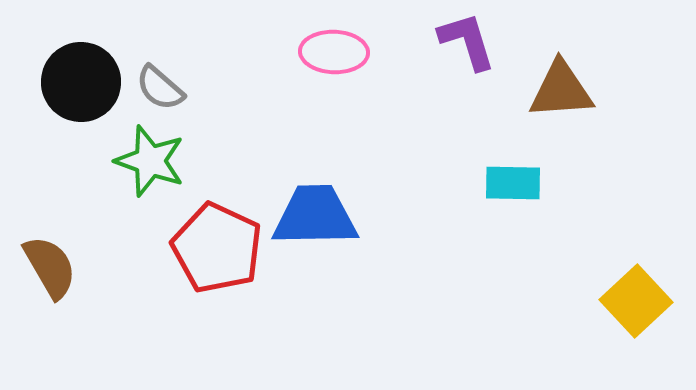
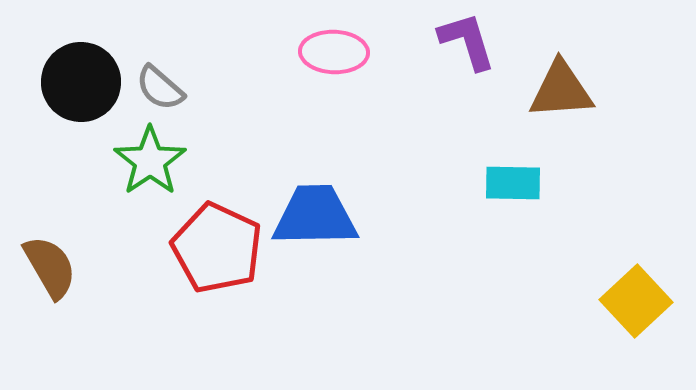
green star: rotated 18 degrees clockwise
